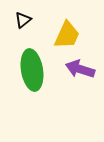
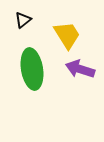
yellow trapezoid: rotated 56 degrees counterclockwise
green ellipse: moved 1 px up
